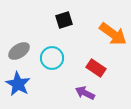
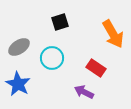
black square: moved 4 px left, 2 px down
orange arrow: rotated 24 degrees clockwise
gray ellipse: moved 4 px up
purple arrow: moved 1 px left, 1 px up
